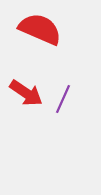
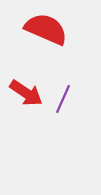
red semicircle: moved 6 px right
